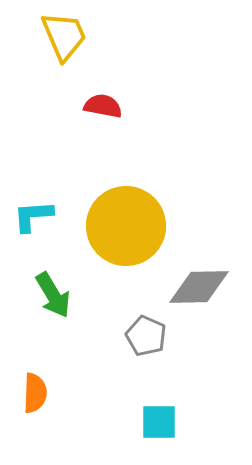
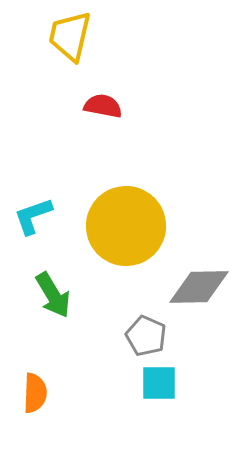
yellow trapezoid: moved 6 px right; rotated 144 degrees counterclockwise
cyan L-shape: rotated 15 degrees counterclockwise
cyan square: moved 39 px up
